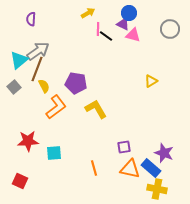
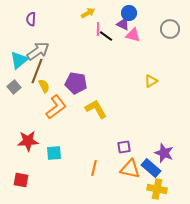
brown line: moved 2 px down
orange line: rotated 28 degrees clockwise
red square: moved 1 px right, 1 px up; rotated 14 degrees counterclockwise
